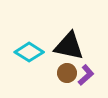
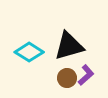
black triangle: rotated 28 degrees counterclockwise
brown circle: moved 5 px down
